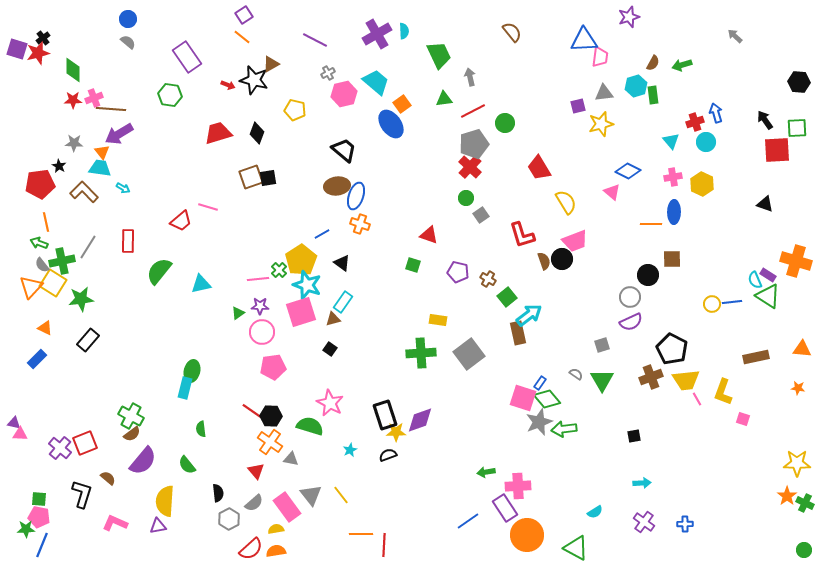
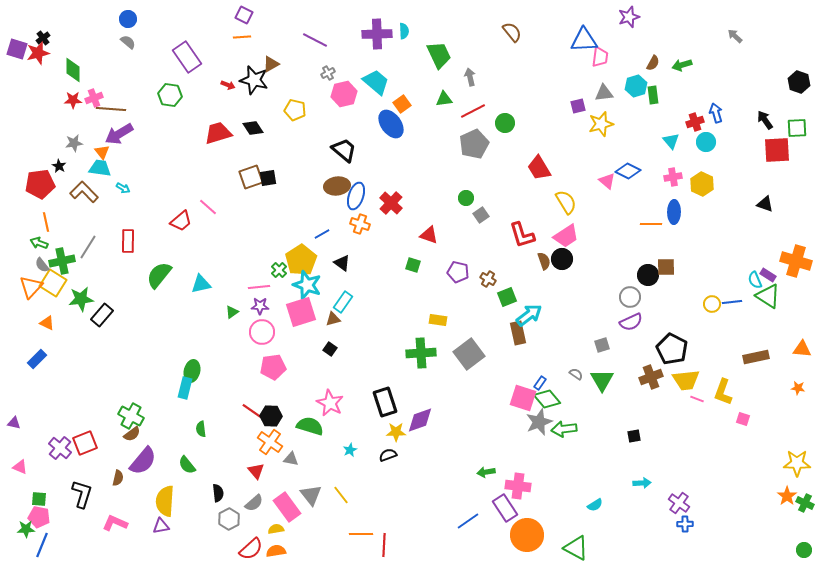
purple square at (244, 15): rotated 30 degrees counterclockwise
purple cross at (377, 34): rotated 28 degrees clockwise
orange line at (242, 37): rotated 42 degrees counterclockwise
black hexagon at (799, 82): rotated 15 degrees clockwise
black diamond at (257, 133): moved 4 px left, 5 px up; rotated 55 degrees counterclockwise
gray star at (74, 143): rotated 12 degrees counterclockwise
gray pentagon at (474, 144): rotated 8 degrees counterclockwise
red cross at (470, 167): moved 79 px left, 36 px down
pink triangle at (612, 192): moved 5 px left, 11 px up
pink line at (208, 207): rotated 24 degrees clockwise
pink trapezoid at (575, 241): moved 9 px left, 5 px up; rotated 12 degrees counterclockwise
brown square at (672, 259): moved 6 px left, 8 px down
green semicircle at (159, 271): moved 4 px down
pink line at (258, 279): moved 1 px right, 8 px down
green square at (507, 297): rotated 18 degrees clockwise
green triangle at (238, 313): moved 6 px left, 1 px up
orange triangle at (45, 328): moved 2 px right, 5 px up
black rectangle at (88, 340): moved 14 px right, 25 px up
pink line at (697, 399): rotated 40 degrees counterclockwise
black rectangle at (385, 415): moved 13 px up
pink triangle at (20, 434): moved 33 px down; rotated 21 degrees clockwise
brown semicircle at (108, 478): moved 10 px right; rotated 63 degrees clockwise
pink cross at (518, 486): rotated 10 degrees clockwise
cyan semicircle at (595, 512): moved 7 px up
purple cross at (644, 522): moved 35 px right, 19 px up
purple triangle at (158, 526): moved 3 px right
